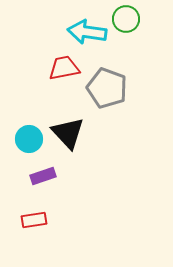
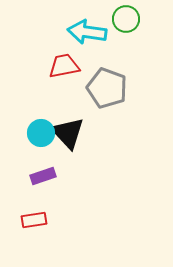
red trapezoid: moved 2 px up
cyan circle: moved 12 px right, 6 px up
